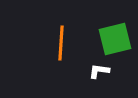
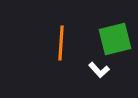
white L-shape: moved 1 px up; rotated 140 degrees counterclockwise
